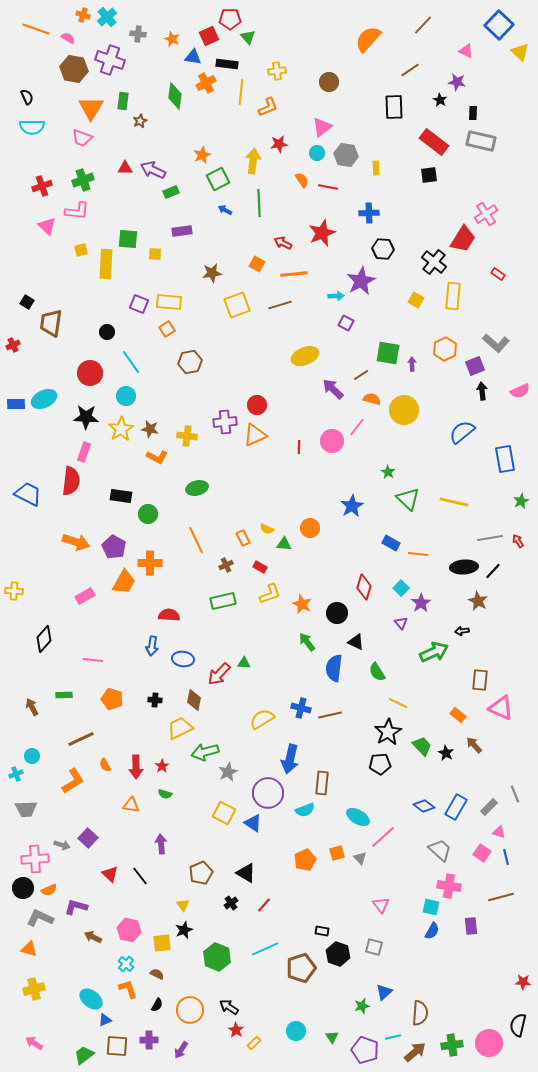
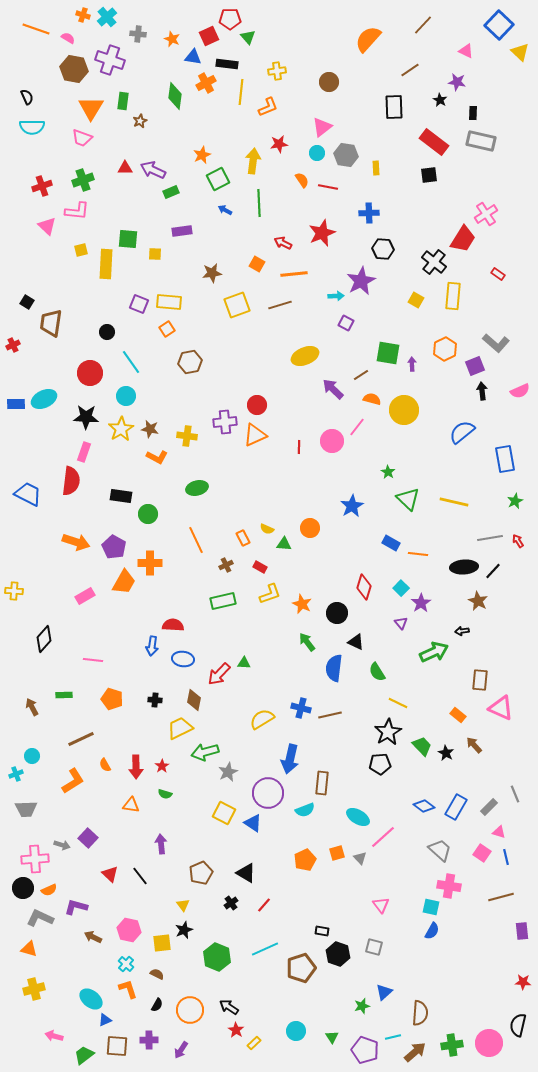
green star at (521, 501): moved 6 px left
red semicircle at (169, 615): moved 4 px right, 10 px down
purple rectangle at (471, 926): moved 51 px right, 5 px down
pink arrow at (34, 1043): moved 20 px right, 7 px up; rotated 18 degrees counterclockwise
